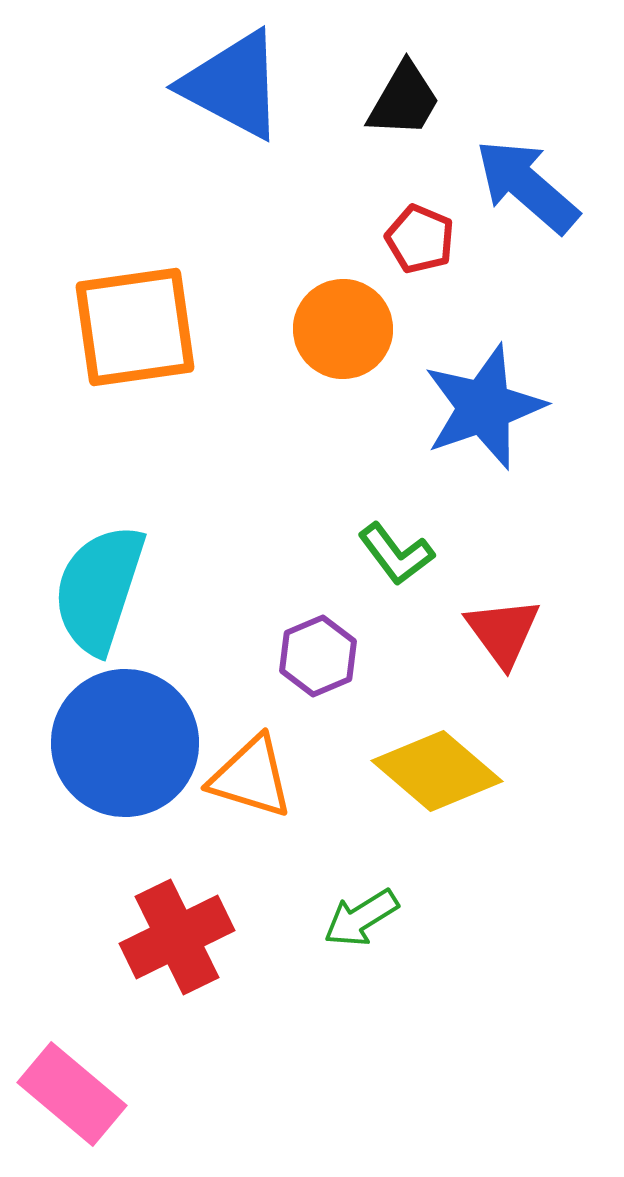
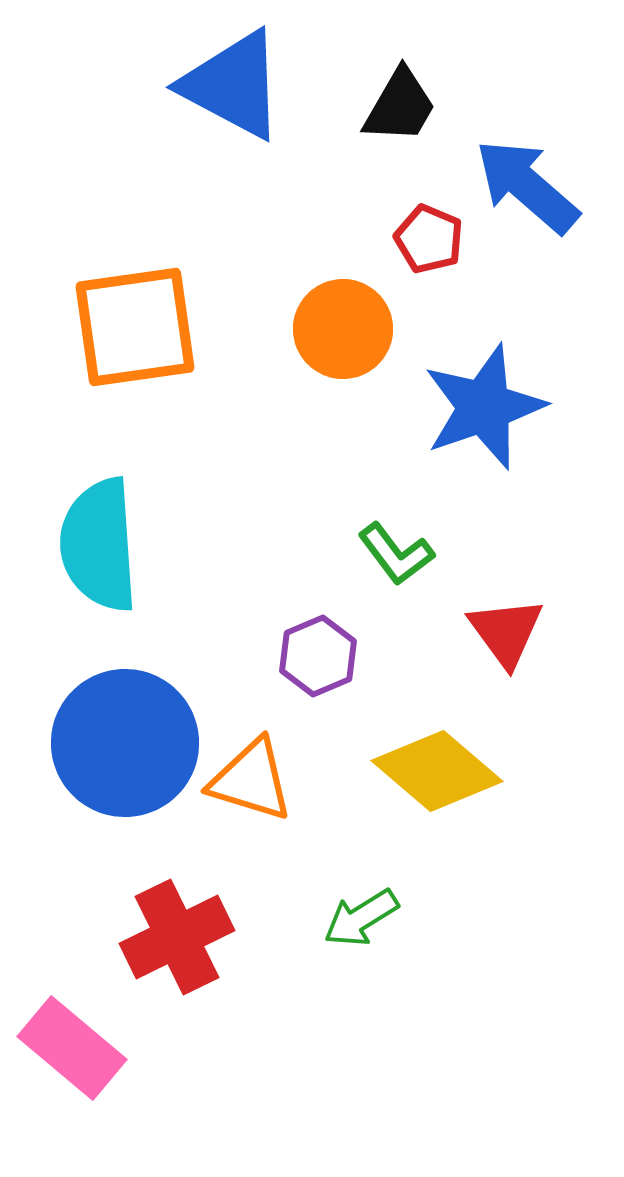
black trapezoid: moved 4 px left, 6 px down
red pentagon: moved 9 px right
cyan semicircle: moved 44 px up; rotated 22 degrees counterclockwise
red triangle: moved 3 px right
orange triangle: moved 3 px down
pink rectangle: moved 46 px up
